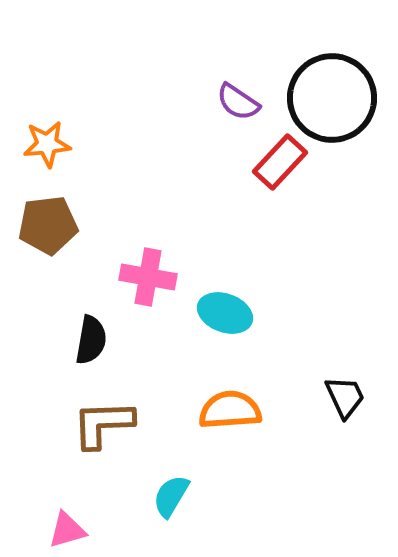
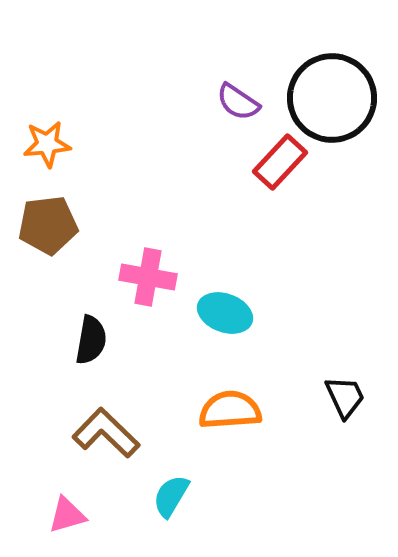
brown L-shape: moved 3 px right, 9 px down; rotated 46 degrees clockwise
pink triangle: moved 15 px up
